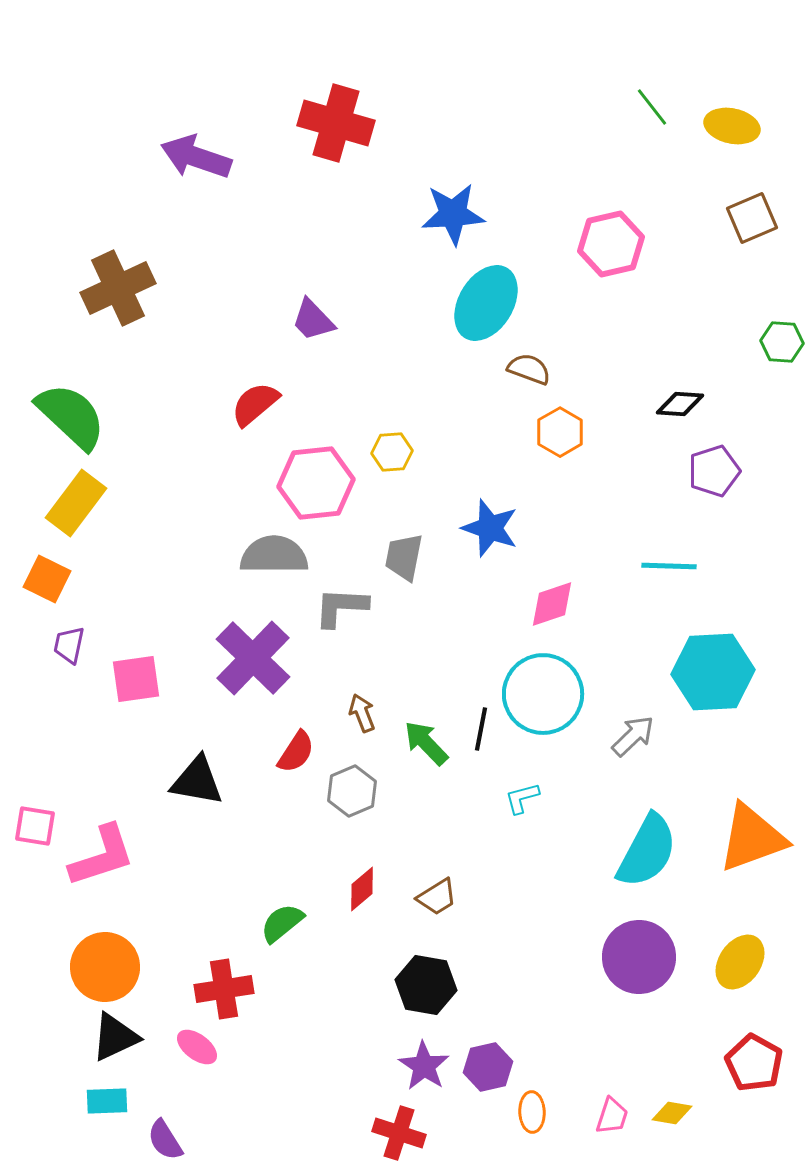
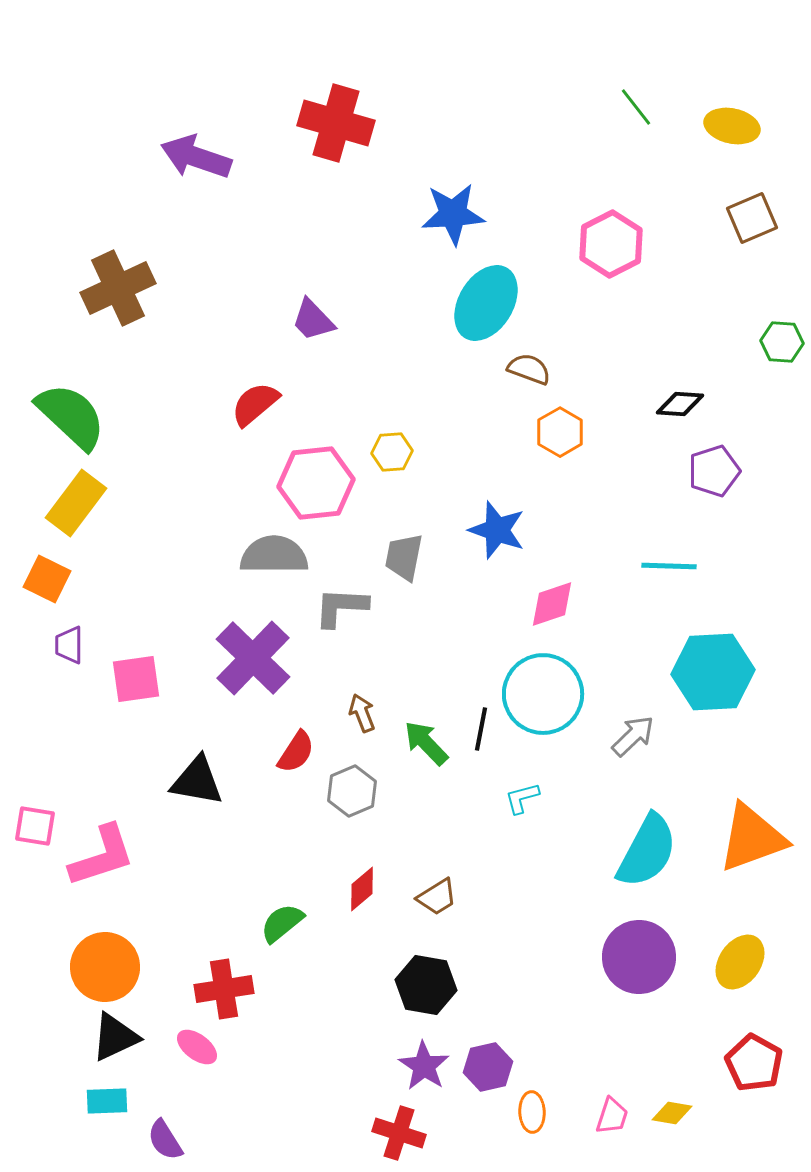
green line at (652, 107): moved 16 px left
pink hexagon at (611, 244): rotated 14 degrees counterclockwise
blue star at (490, 528): moved 7 px right, 2 px down
purple trapezoid at (69, 645): rotated 12 degrees counterclockwise
